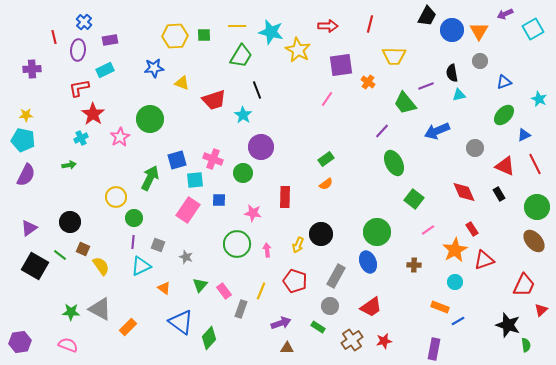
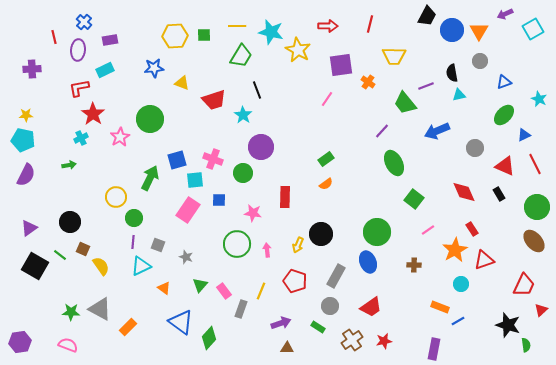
cyan circle at (455, 282): moved 6 px right, 2 px down
